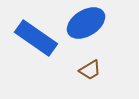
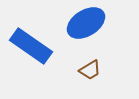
blue rectangle: moved 5 px left, 8 px down
